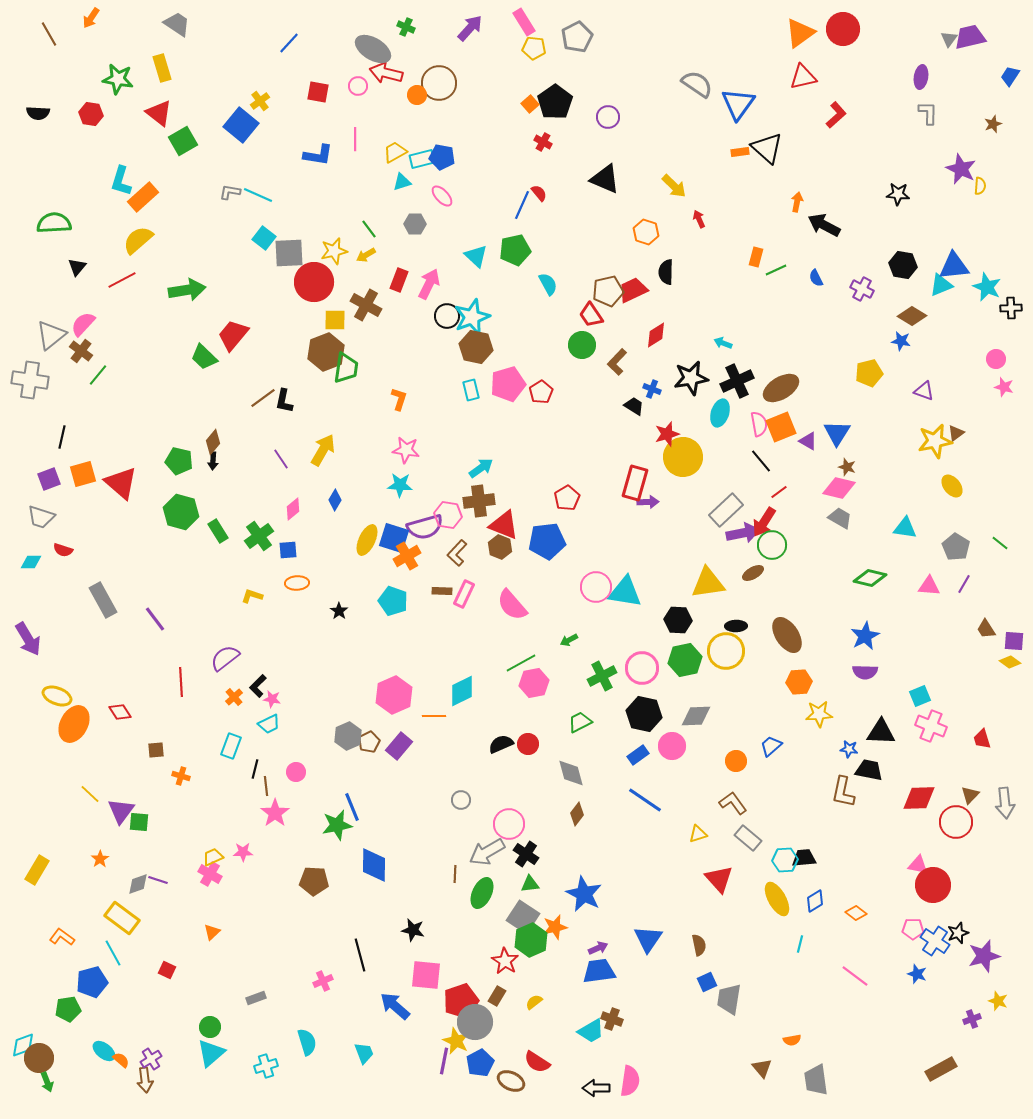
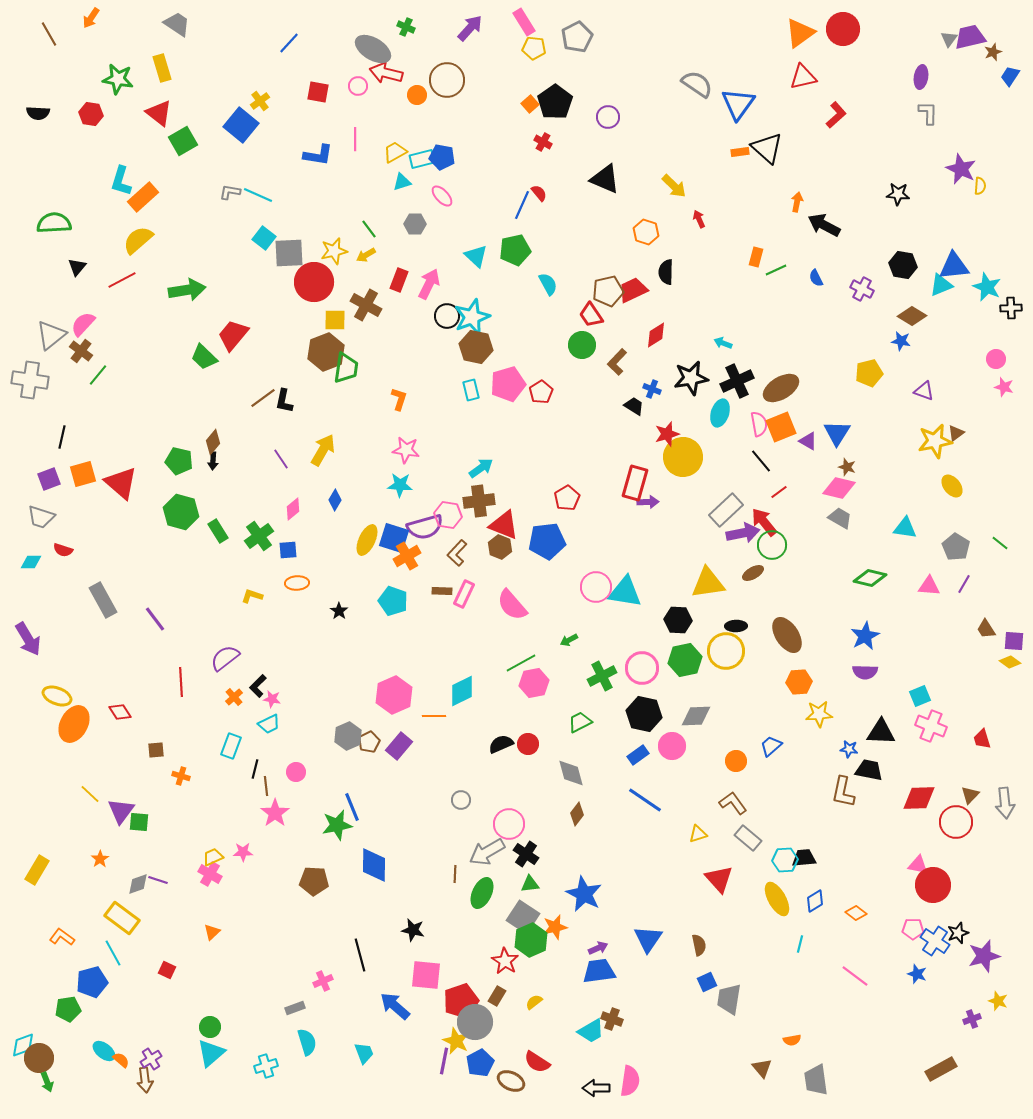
brown circle at (439, 83): moved 8 px right, 3 px up
brown star at (993, 124): moved 72 px up
red arrow at (764, 522): rotated 108 degrees clockwise
gray rectangle at (256, 998): moved 39 px right, 10 px down
